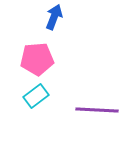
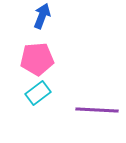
blue arrow: moved 12 px left, 1 px up
cyan rectangle: moved 2 px right, 3 px up
